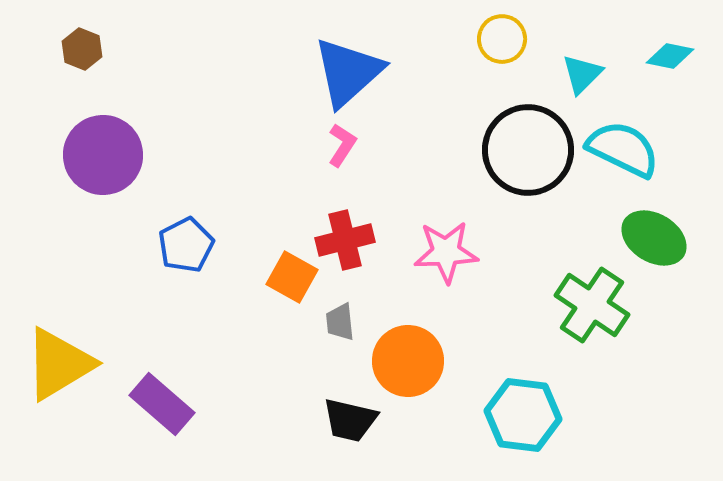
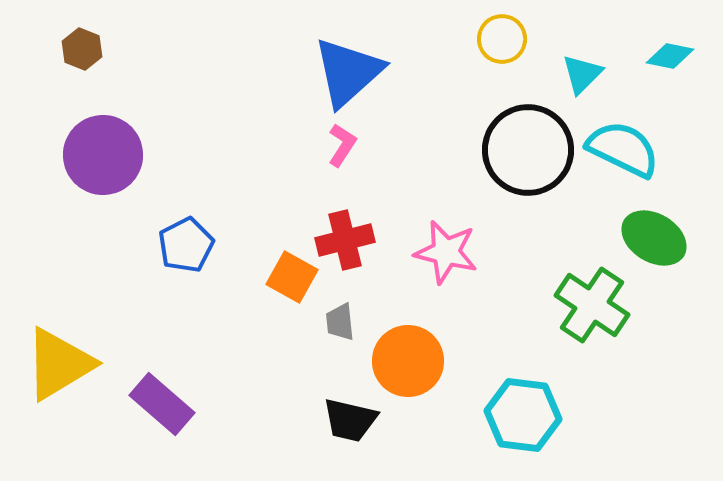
pink star: rotated 16 degrees clockwise
